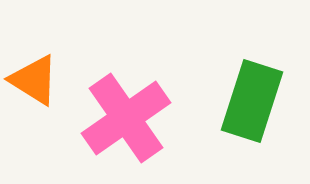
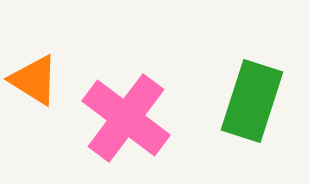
pink cross: rotated 18 degrees counterclockwise
